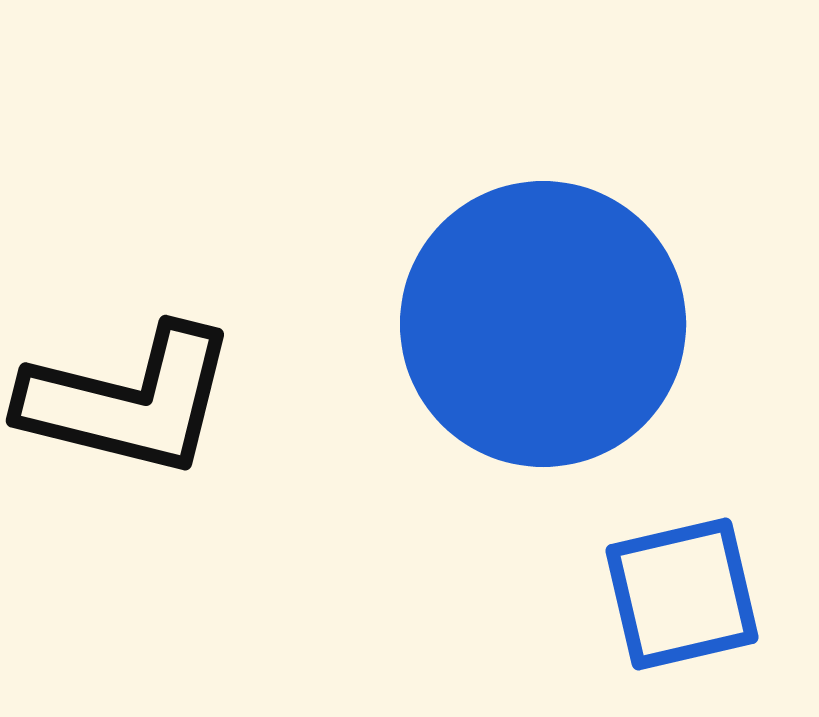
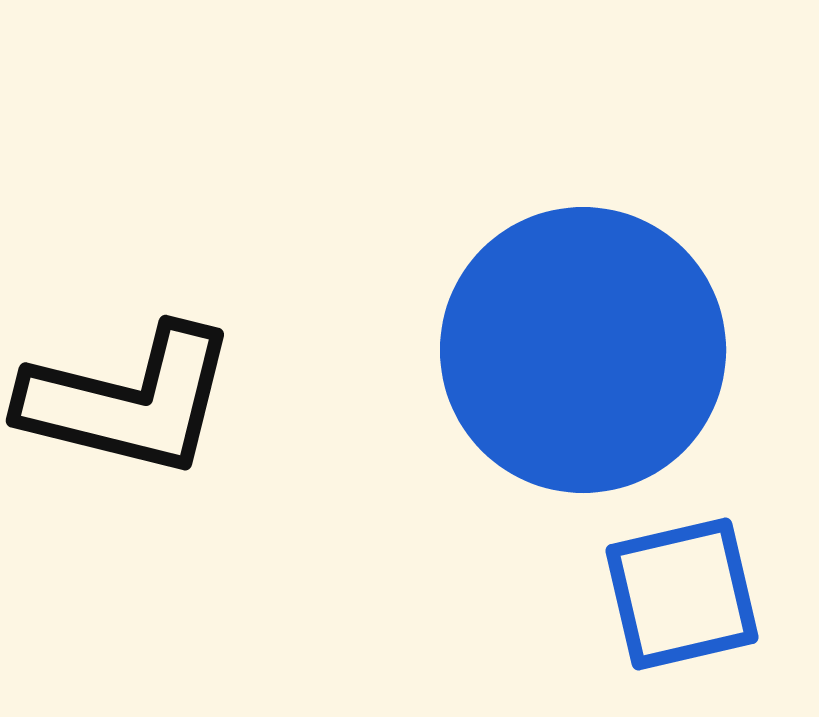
blue circle: moved 40 px right, 26 px down
